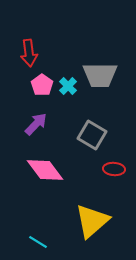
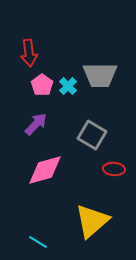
pink diamond: rotated 69 degrees counterclockwise
